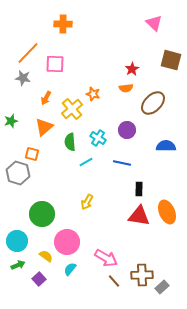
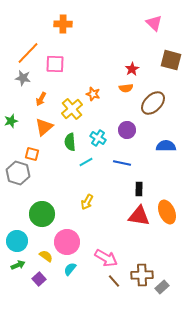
orange arrow: moved 5 px left, 1 px down
